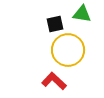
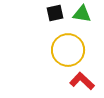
black square: moved 11 px up
red L-shape: moved 28 px right
